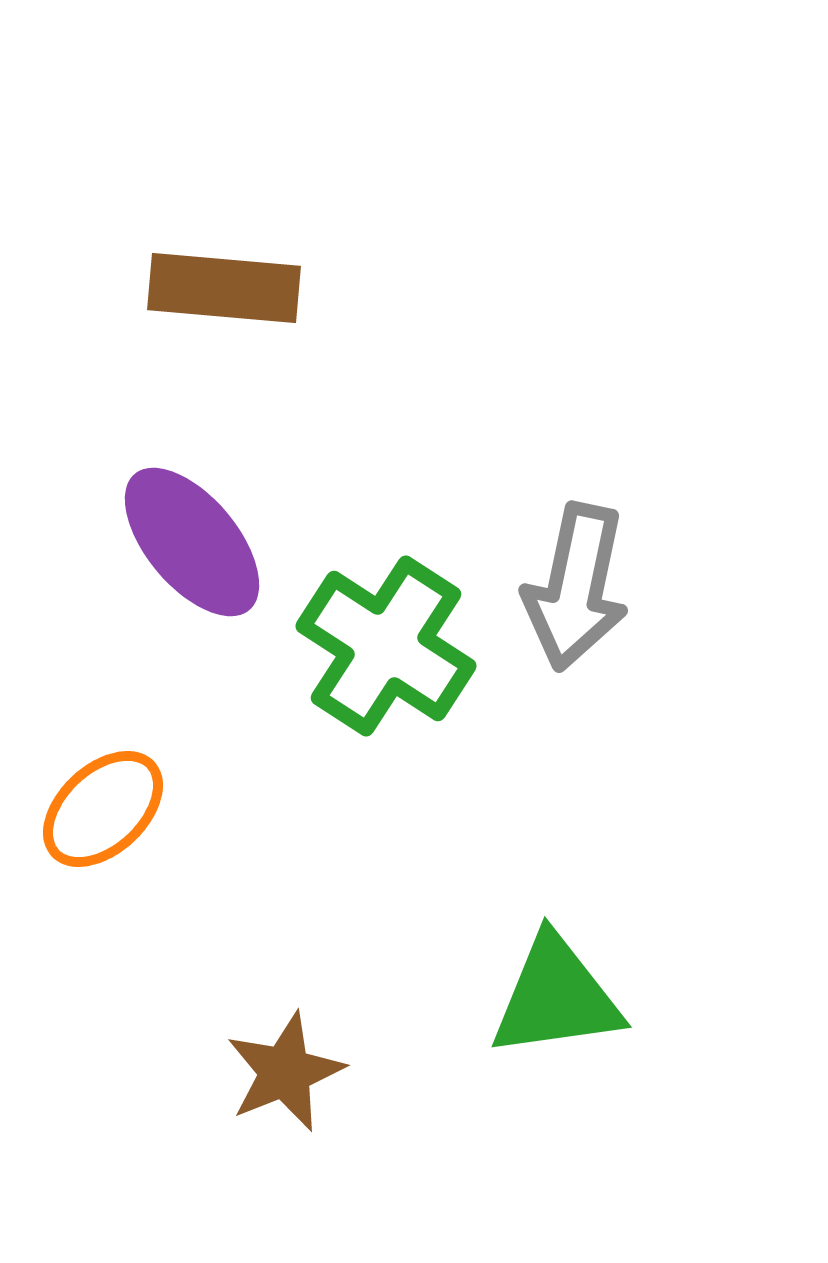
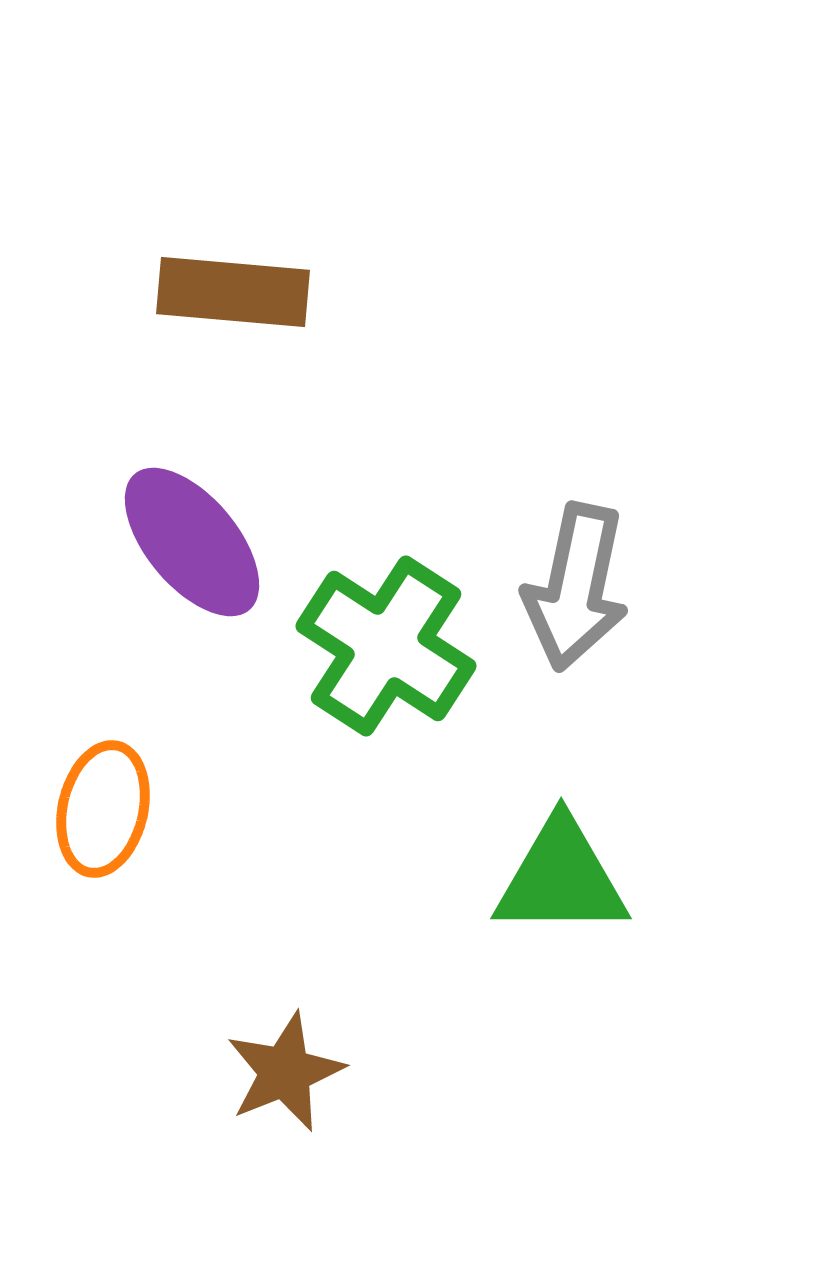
brown rectangle: moved 9 px right, 4 px down
orange ellipse: rotated 34 degrees counterclockwise
green triangle: moved 5 px right, 119 px up; rotated 8 degrees clockwise
